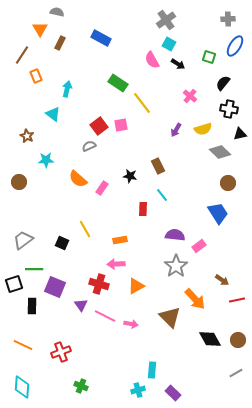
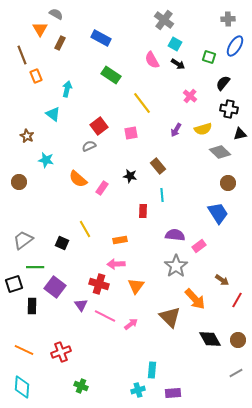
gray semicircle at (57, 12): moved 1 px left, 2 px down; rotated 16 degrees clockwise
gray cross at (166, 20): moved 2 px left; rotated 18 degrees counterclockwise
cyan square at (169, 44): moved 6 px right
brown line at (22, 55): rotated 54 degrees counterclockwise
green rectangle at (118, 83): moved 7 px left, 8 px up
pink square at (121, 125): moved 10 px right, 8 px down
cyan star at (46, 160): rotated 14 degrees clockwise
brown rectangle at (158, 166): rotated 14 degrees counterclockwise
cyan line at (162, 195): rotated 32 degrees clockwise
red rectangle at (143, 209): moved 2 px down
green line at (34, 269): moved 1 px right, 2 px up
orange triangle at (136, 286): rotated 24 degrees counterclockwise
purple square at (55, 287): rotated 15 degrees clockwise
red line at (237, 300): rotated 49 degrees counterclockwise
pink arrow at (131, 324): rotated 48 degrees counterclockwise
orange line at (23, 345): moved 1 px right, 5 px down
purple rectangle at (173, 393): rotated 49 degrees counterclockwise
